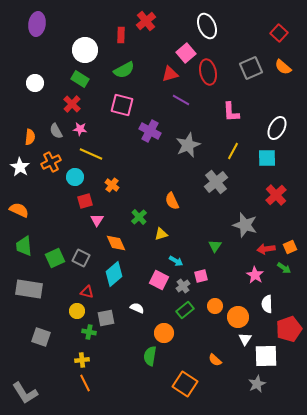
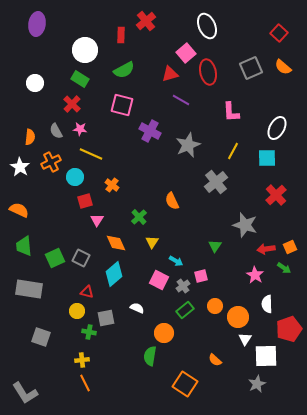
yellow triangle at (161, 234): moved 9 px left, 8 px down; rotated 40 degrees counterclockwise
